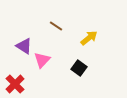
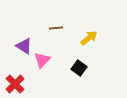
brown line: moved 2 px down; rotated 40 degrees counterclockwise
